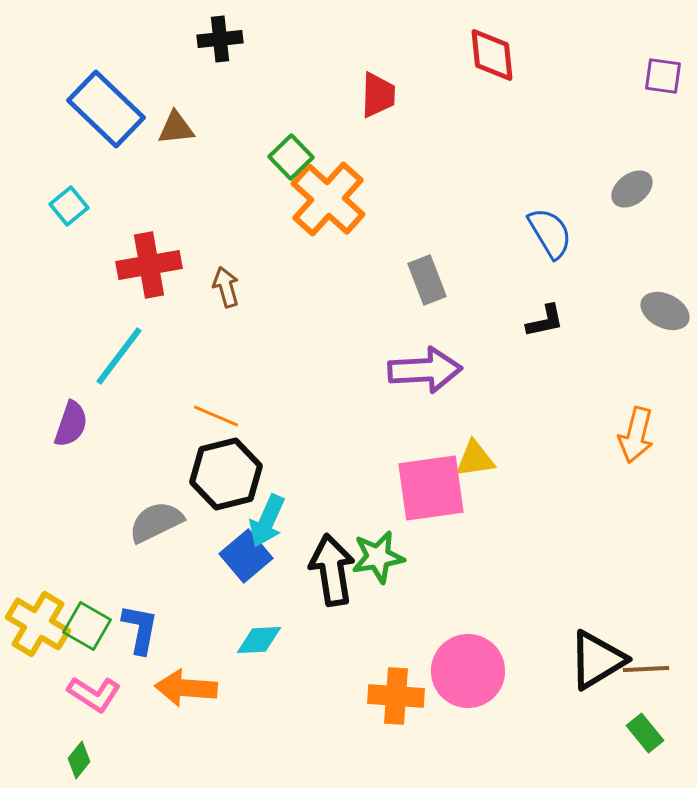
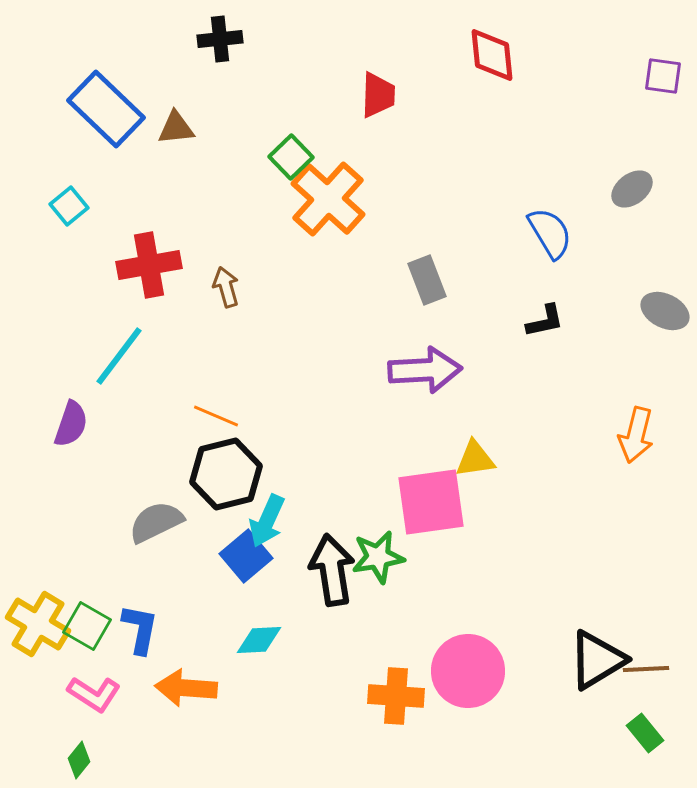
pink square at (431, 488): moved 14 px down
